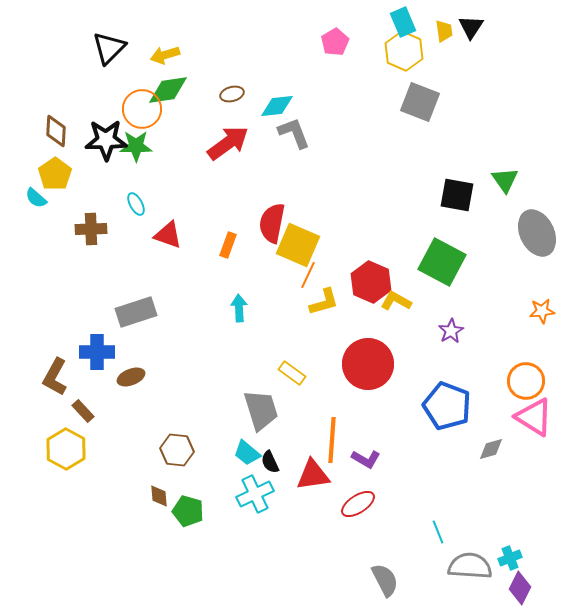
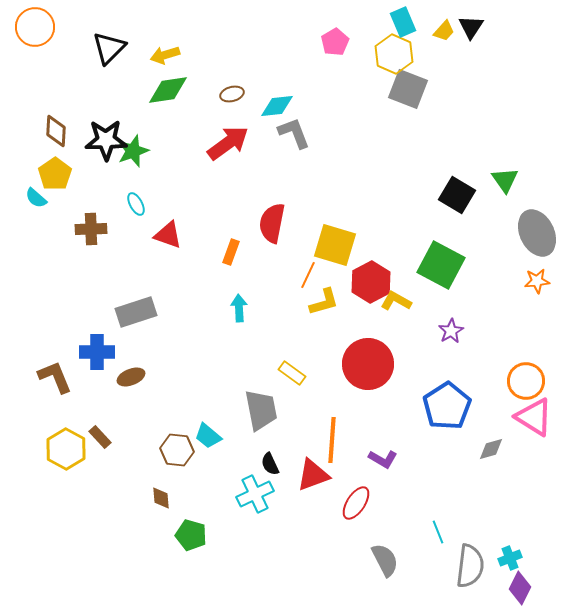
yellow trapezoid at (444, 31): rotated 50 degrees clockwise
yellow hexagon at (404, 51): moved 10 px left, 3 px down
gray square at (420, 102): moved 12 px left, 13 px up
orange circle at (142, 109): moved 107 px left, 82 px up
green star at (136, 146): moved 3 px left, 5 px down; rotated 20 degrees counterclockwise
black square at (457, 195): rotated 21 degrees clockwise
orange rectangle at (228, 245): moved 3 px right, 7 px down
yellow square at (298, 245): moved 37 px right; rotated 6 degrees counterclockwise
green square at (442, 262): moved 1 px left, 3 px down
red hexagon at (371, 282): rotated 9 degrees clockwise
orange star at (542, 311): moved 5 px left, 30 px up
brown L-shape at (55, 377): rotated 129 degrees clockwise
blue pentagon at (447, 406): rotated 18 degrees clockwise
gray trapezoid at (261, 410): rotated 6 degrees clockwise
brown rectangle at (83, 411): moved 17 px right, 26 px down
cyan trapezoid at (247, 453): moved 39 px left, 17 px up
purple L-shape at (366, 459): moved 17 px right
black semicircle at (270, 462): moved 2 px down
red triangle at (313, 475): rotated 12 degrees counterclockwise
brown diamond at (159, 496): moved 2 px right, 2 px down
red ellipse at (358, 504): moved 2 px left, 1 px up; rotated 24 degrees counterclockwise
green pentagon at (188, 511): moved 3 px right, 24 px down
gray semicircle at (470, 566): rotated 93 degrees clockwise
gray semicircle at (385, 580): moved 20 px up
